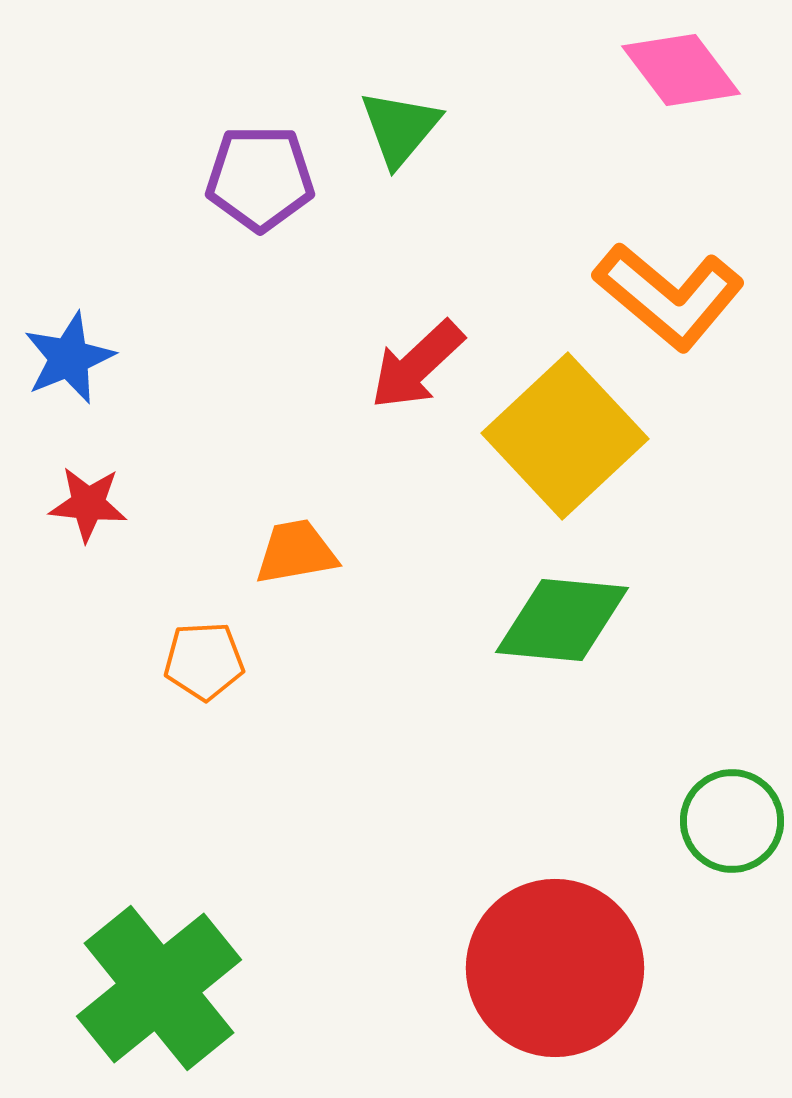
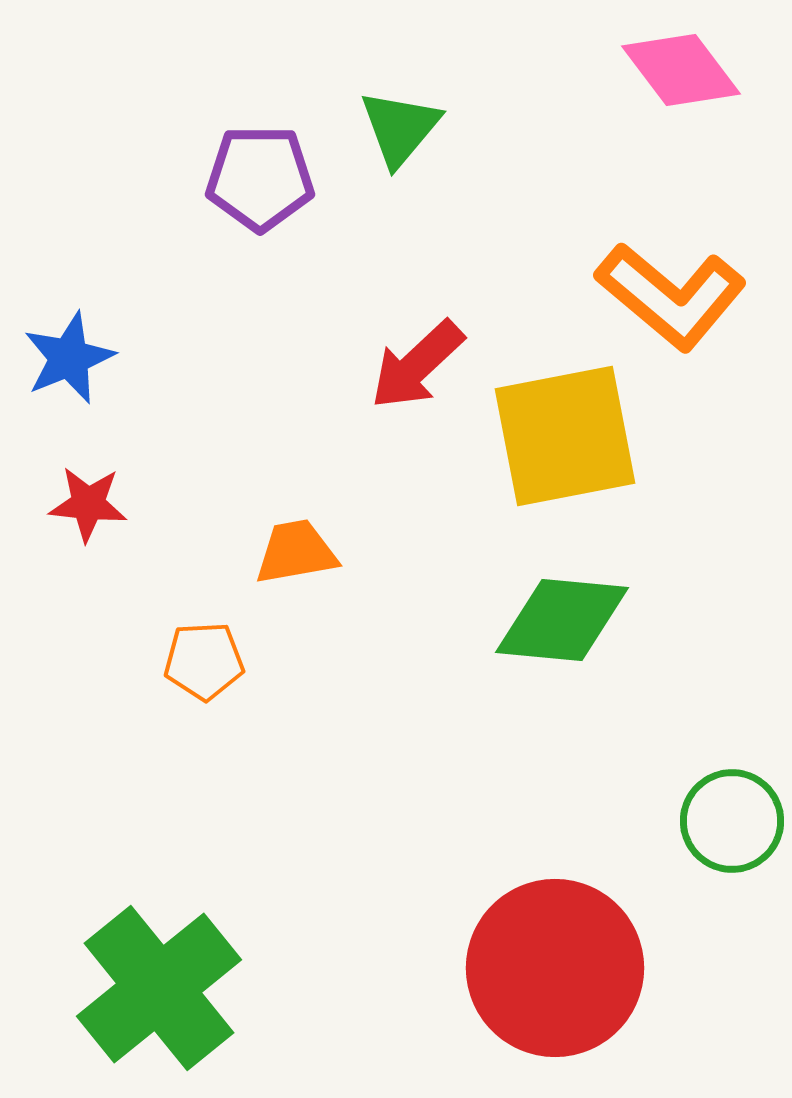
orange L-shape: moved 2 px right
yellow square: rotated 32 degrees clockwise
